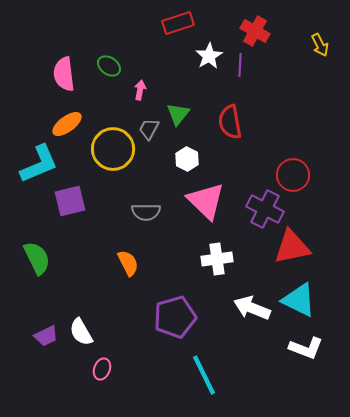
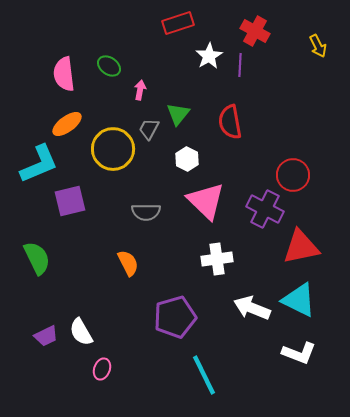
yellow arrow: moved 2 px left, 1 px down
red triangle: moved 9 px right
white L-shape: moved 7 px left, 5 px down
